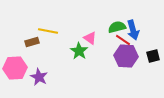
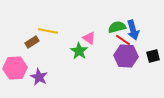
pink triangle: moved 1 px left
brown rectangle: rotated 16 degrees counterclockwise
